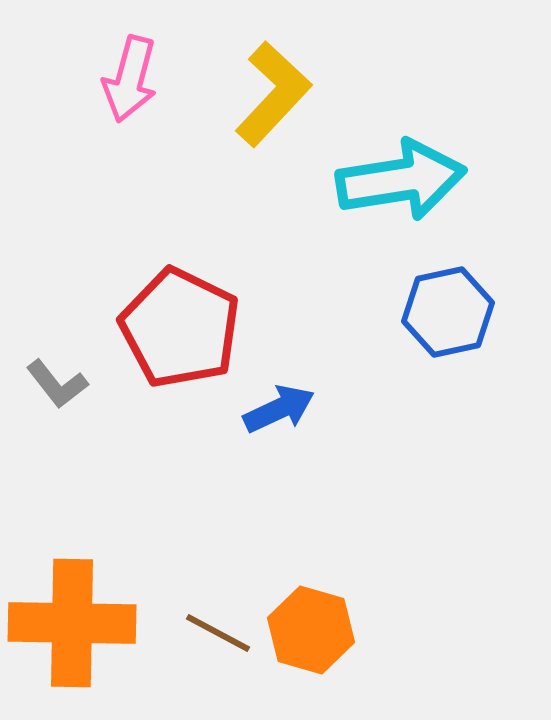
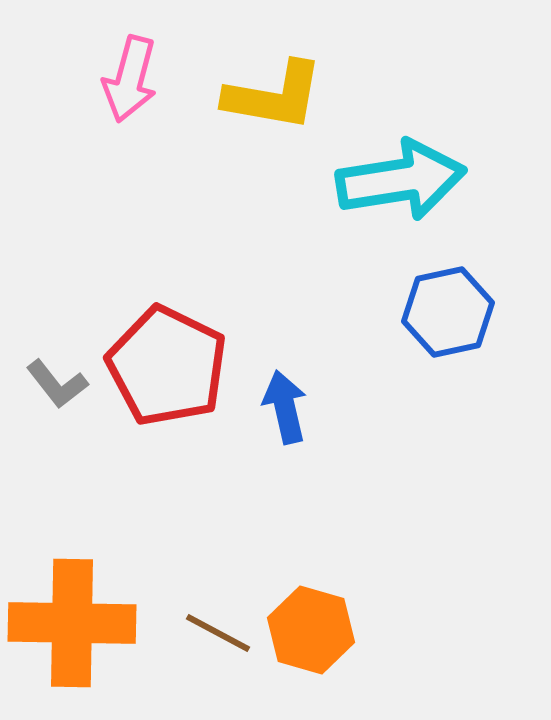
yellow L-shape: moved 1 px right, 2 px down; rotated 57 degrees clockwise
red pentagon: moved 13 px left, 38 px down
blue arrow: moved 6 px right, 2 px up; rotated 78 degrees counterclockwise
